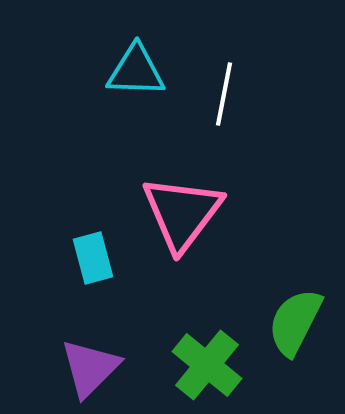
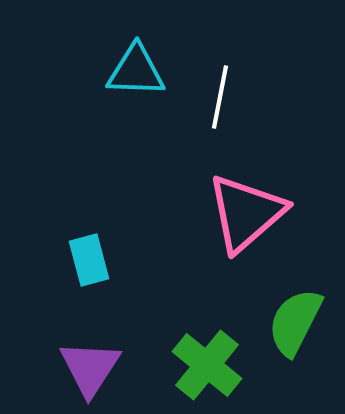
white line: moved 4 px left, 3 px down
pink triangle: moved 64 px right; rotated 12 degrees clockwise
cyan rectangle: moved 4 px left, 2 px down
purple triangle: rotated 12 degrees counterclockwise
